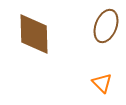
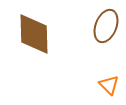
orange triangle: moved 7 px right, 2 px down
